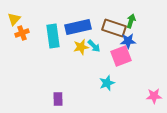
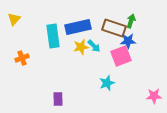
orange cross: moved 25 px down
